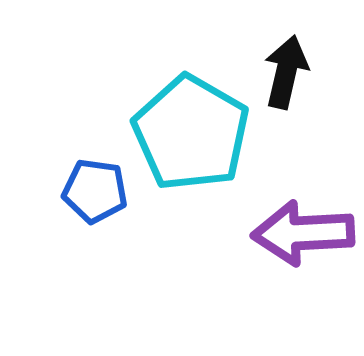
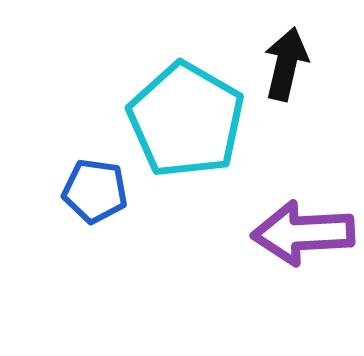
black arrow: moved 8 px up
cyan pentagon: moved 5 px left, 13 px up
